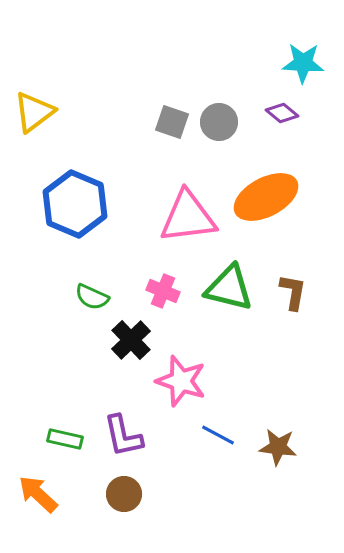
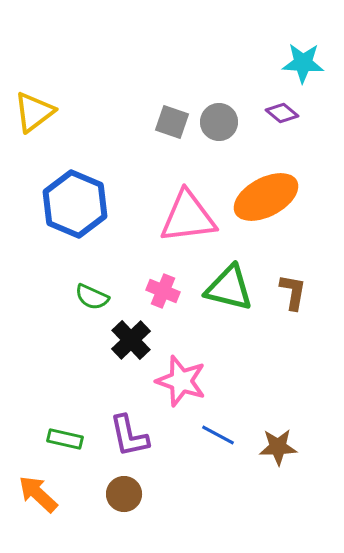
purple L-shape: moved 6 px right
brown star: rotated 9 degrees counterclockwise
